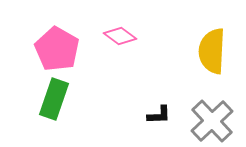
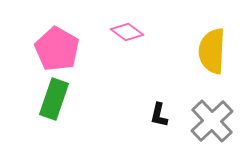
pink diamond: moved 7 px right, 4 px up
black L-shape: rotated 105 degrees clockwise
